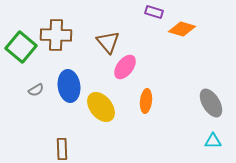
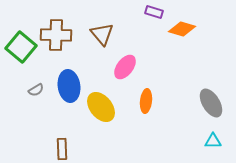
brown triangle: moved 6 px left, 8 px up
